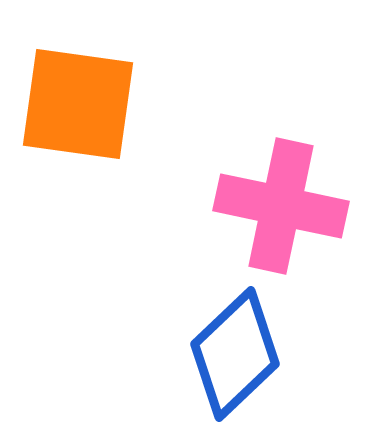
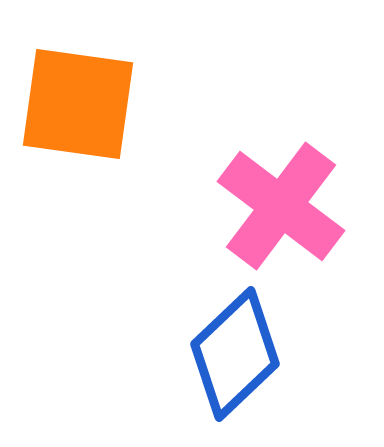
pink cross: rotated 25 degrees clockwise
